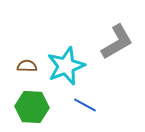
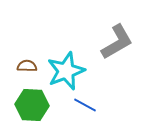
cyan star: moved 5 px down
green hexagon: moved 2 px up
